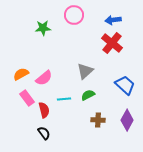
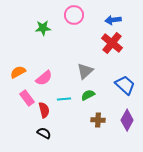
orange semicircle: moved 3 px left, 2 px up
black semicircle: rotated 24 degrees counterclockwise
